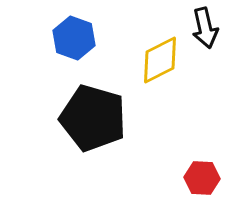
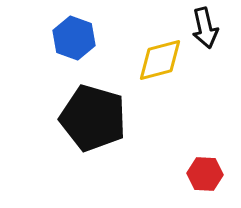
yellow diamond: rotated 12 degrees clockwise
red hexagon: moved 3 px right, 4 px up
